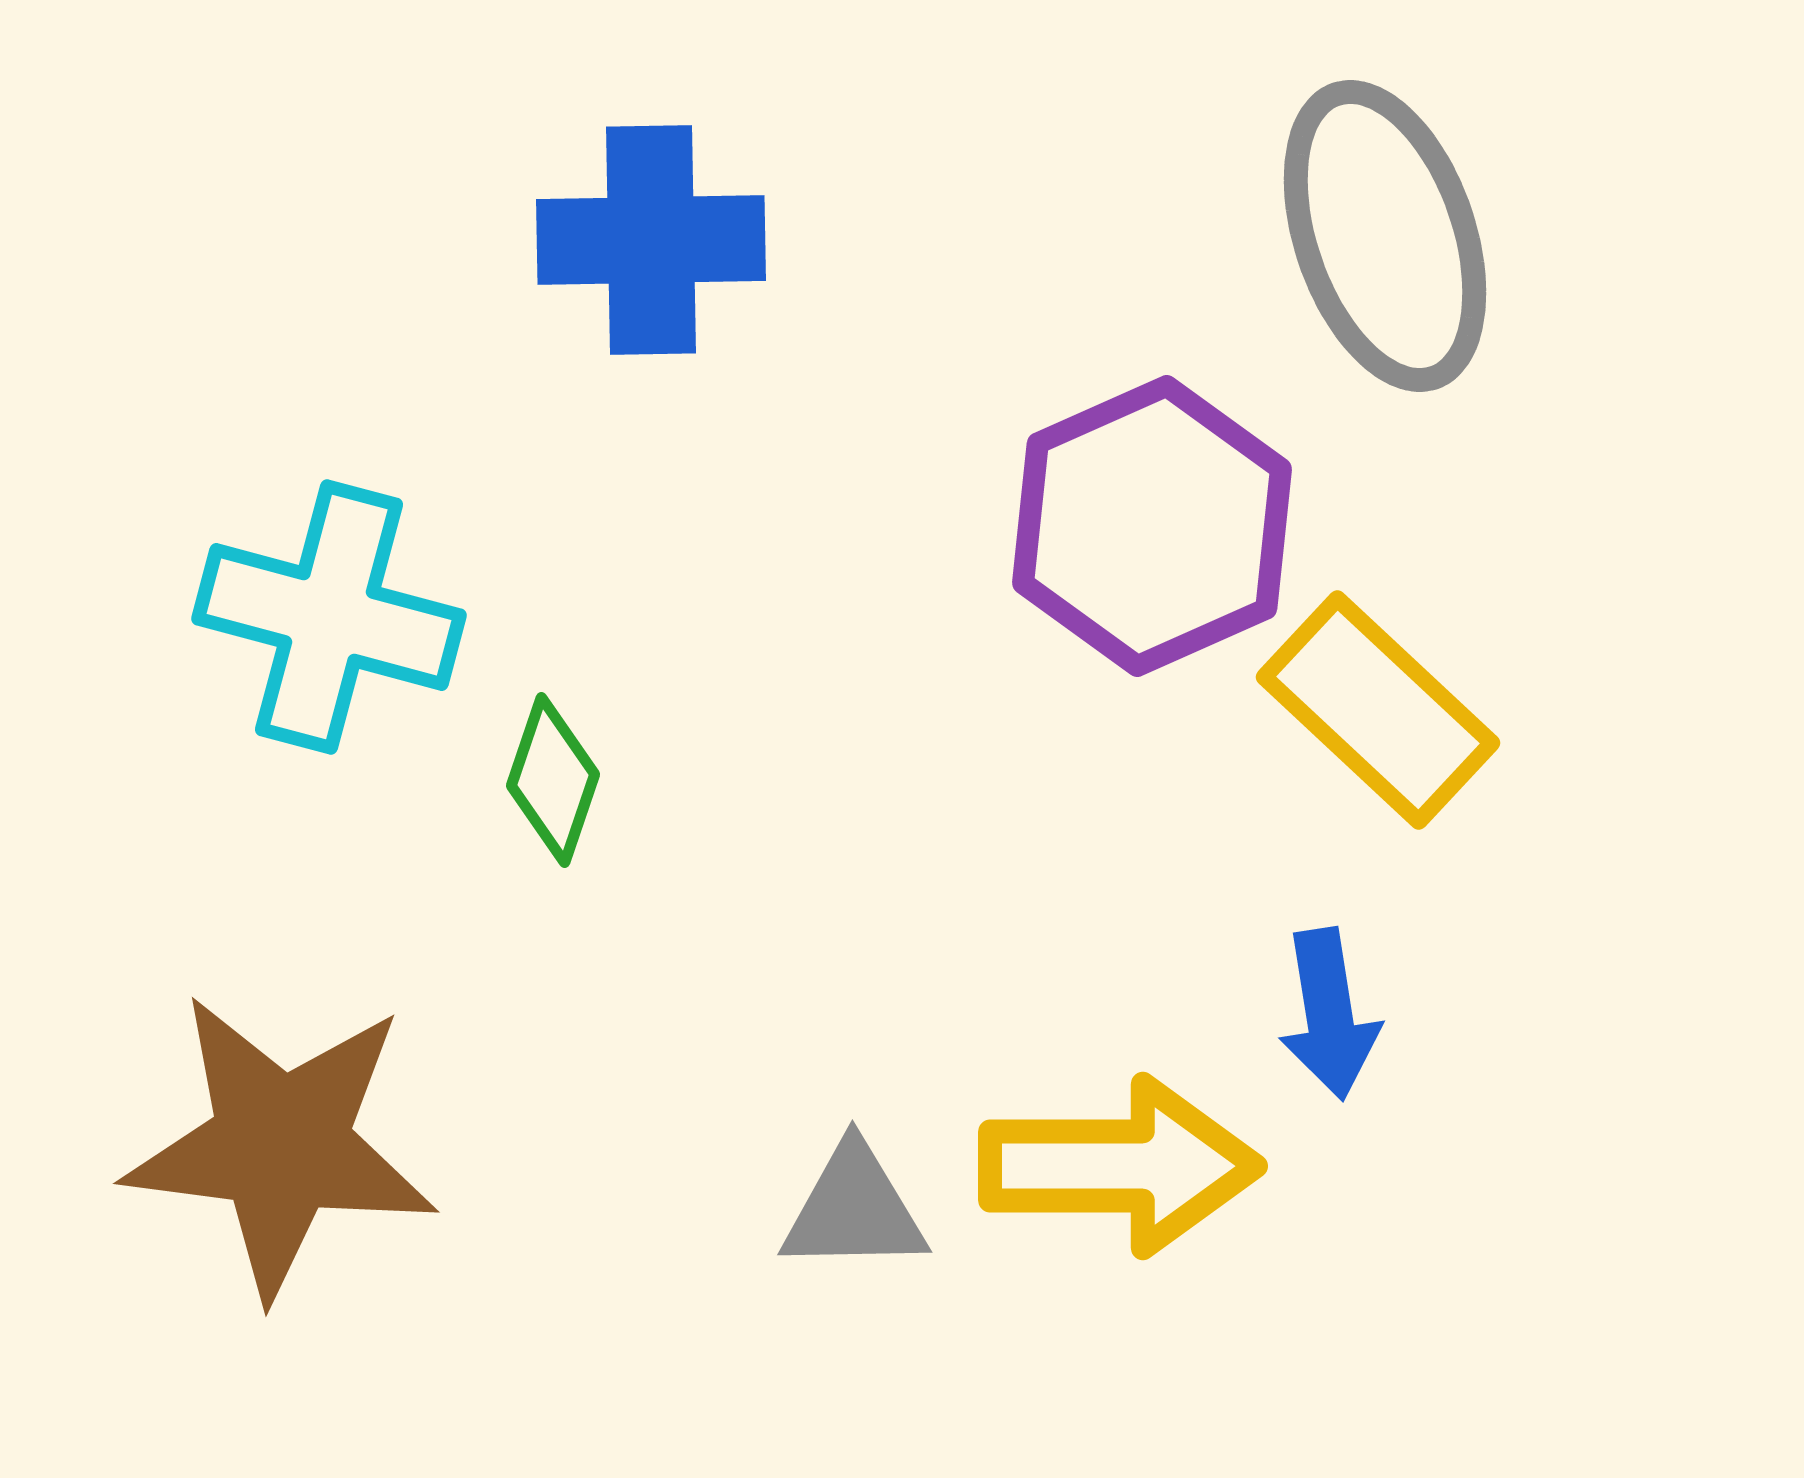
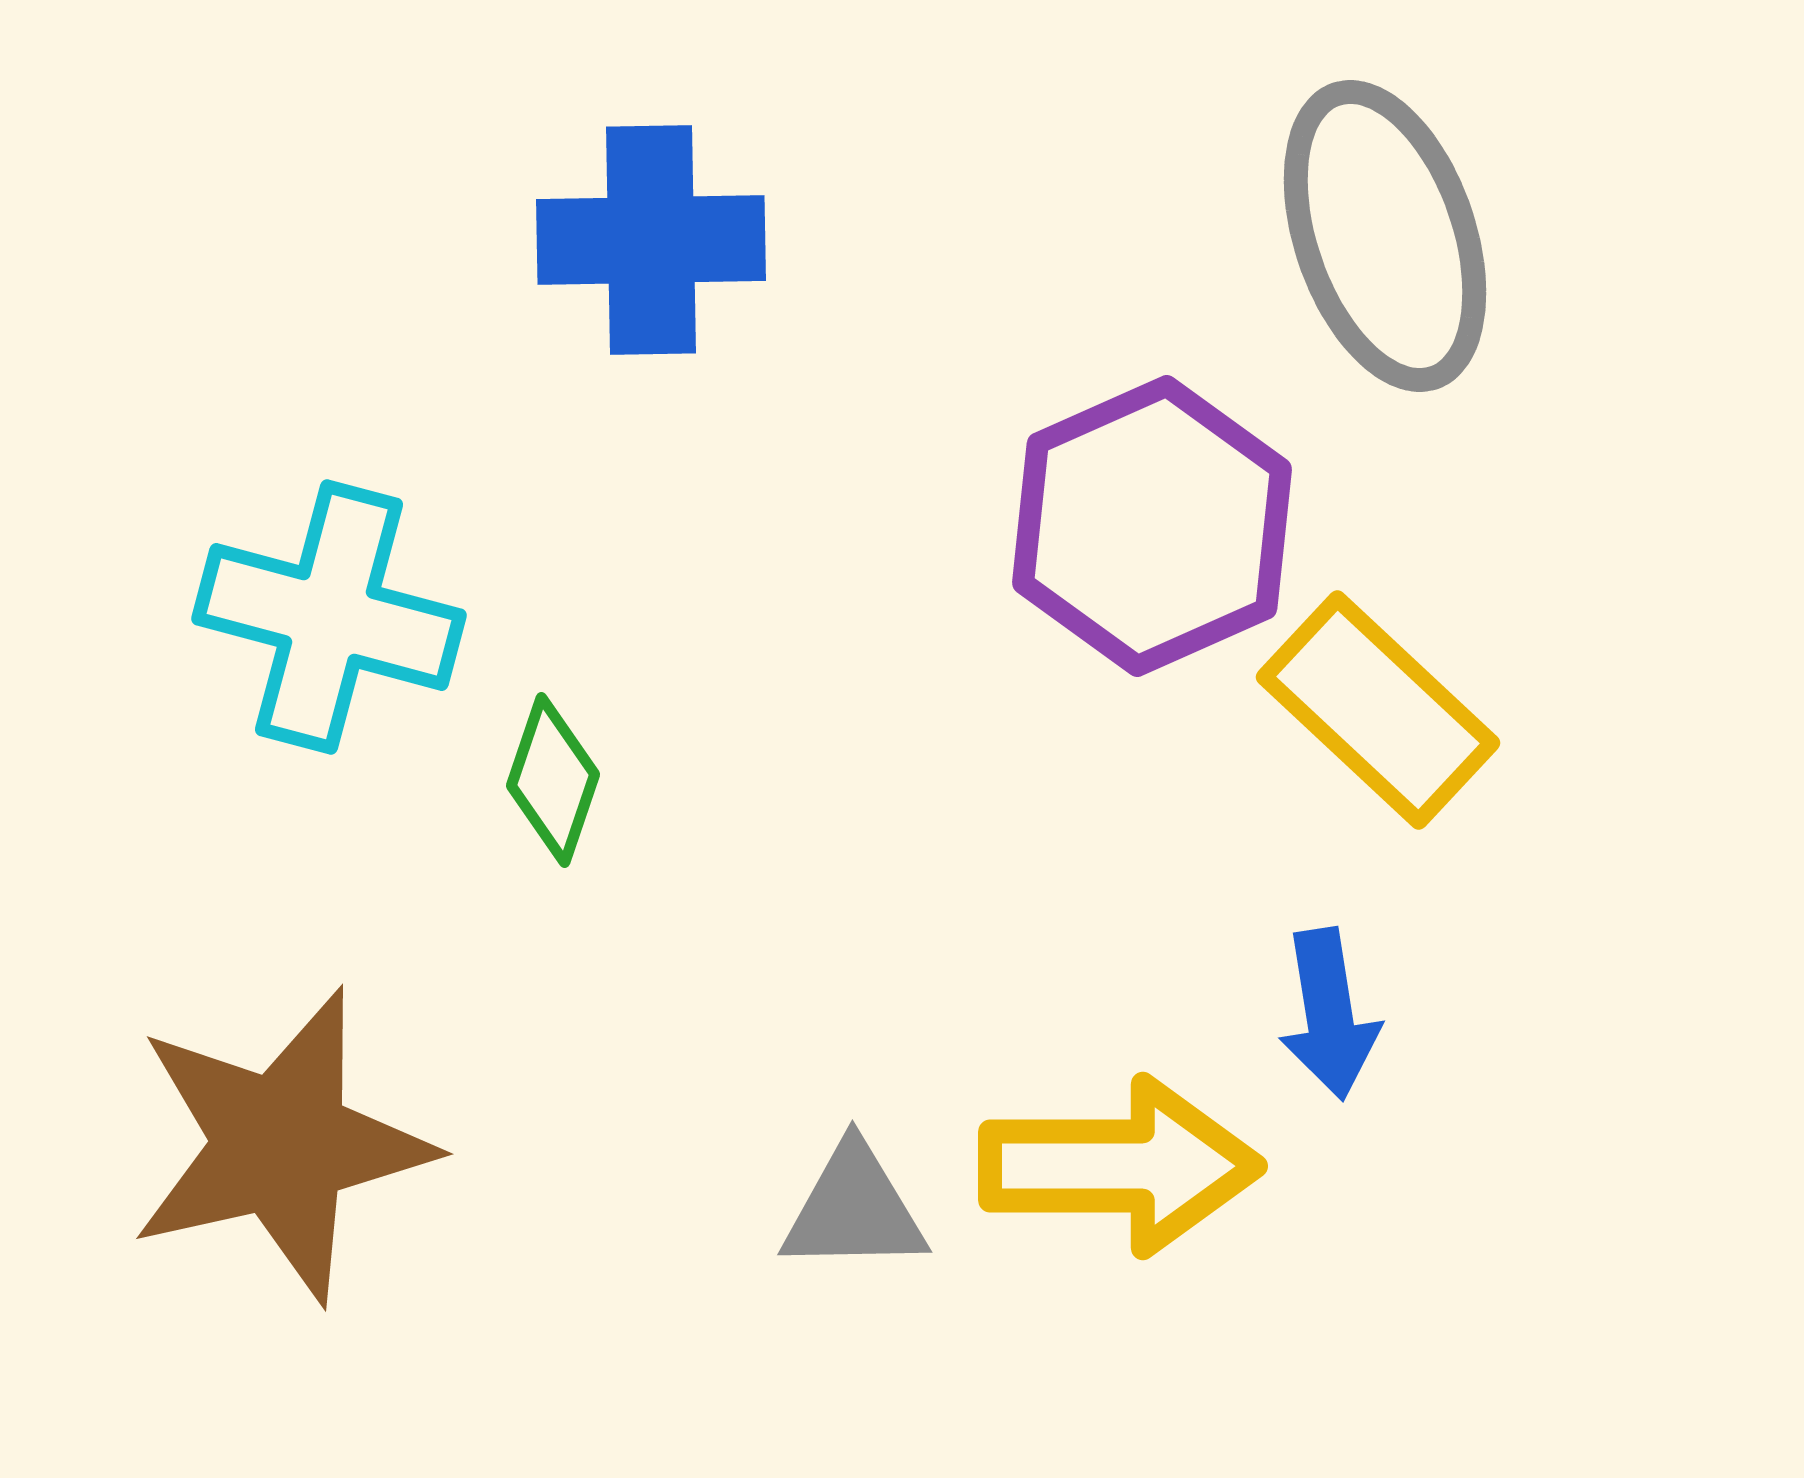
brown star: rotated 20 degrees counterclockwise
